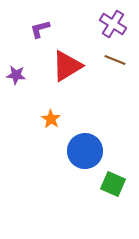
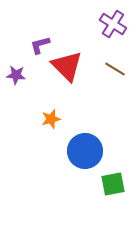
purple L-shape: moved 16 px down
brown line: moved 9 px down; rotated 10 degrees clockwise
red triangle: rotated 44 degrees counterclockwise
orange star: rotated 24 degrees clockwise
green square: rotated 35 degrees counterclockwise
